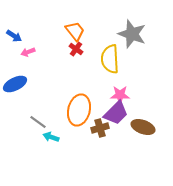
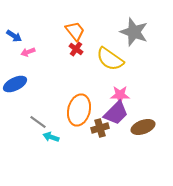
gray star: moved 2 px right, 2 px up
yellow semicircle: rotated 52 degrees counterclockwise
brown ellipse: rotated 40 degrees counterclockwise
